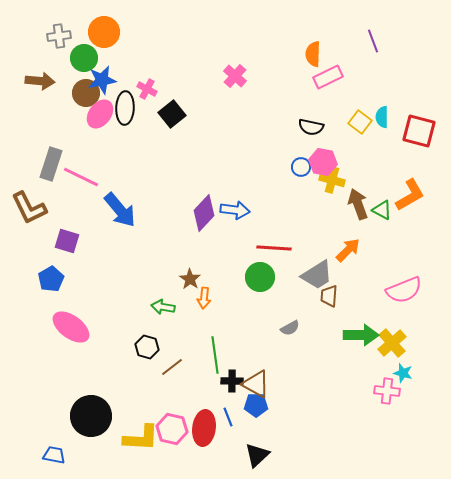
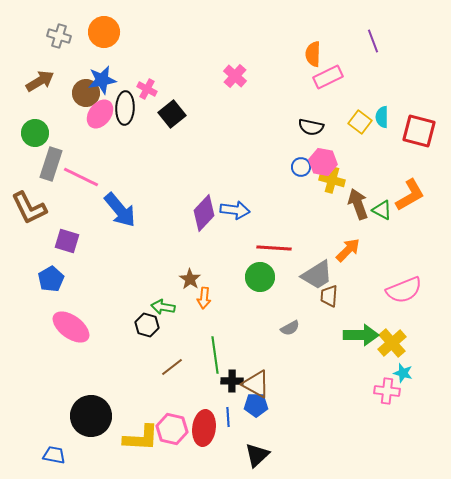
gray cross at (59, 36): rotated 25 degrees clockwise
green circle at (84, 58): moved 49 px left, 75 px down
brown arrow at (40, 81): rotated 36 degrees counterclockwise
black hexagon at (147, 347): moved 22 px up
blue line at (228, 417): rotated 18 degrees clockwise
